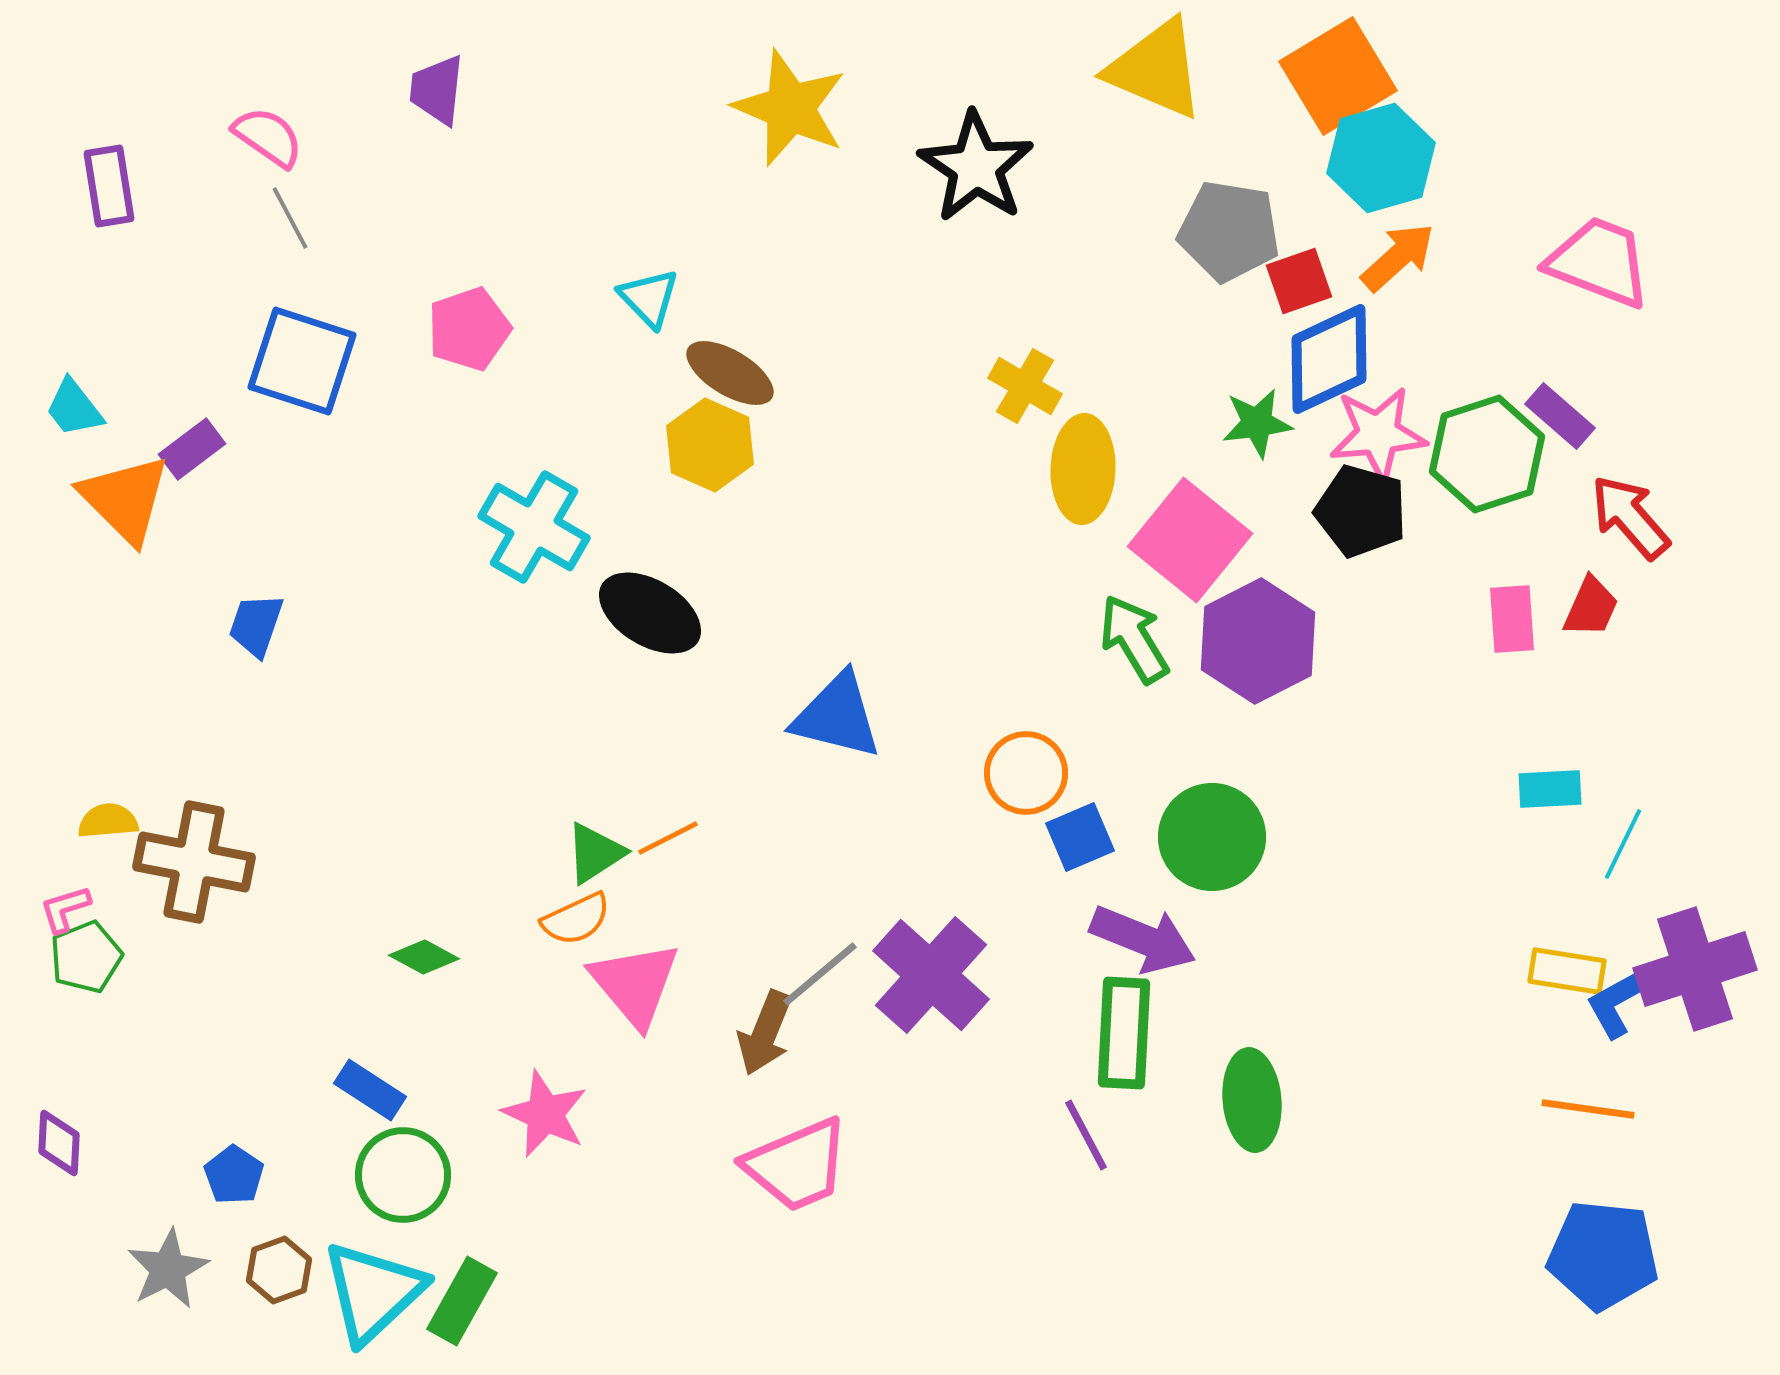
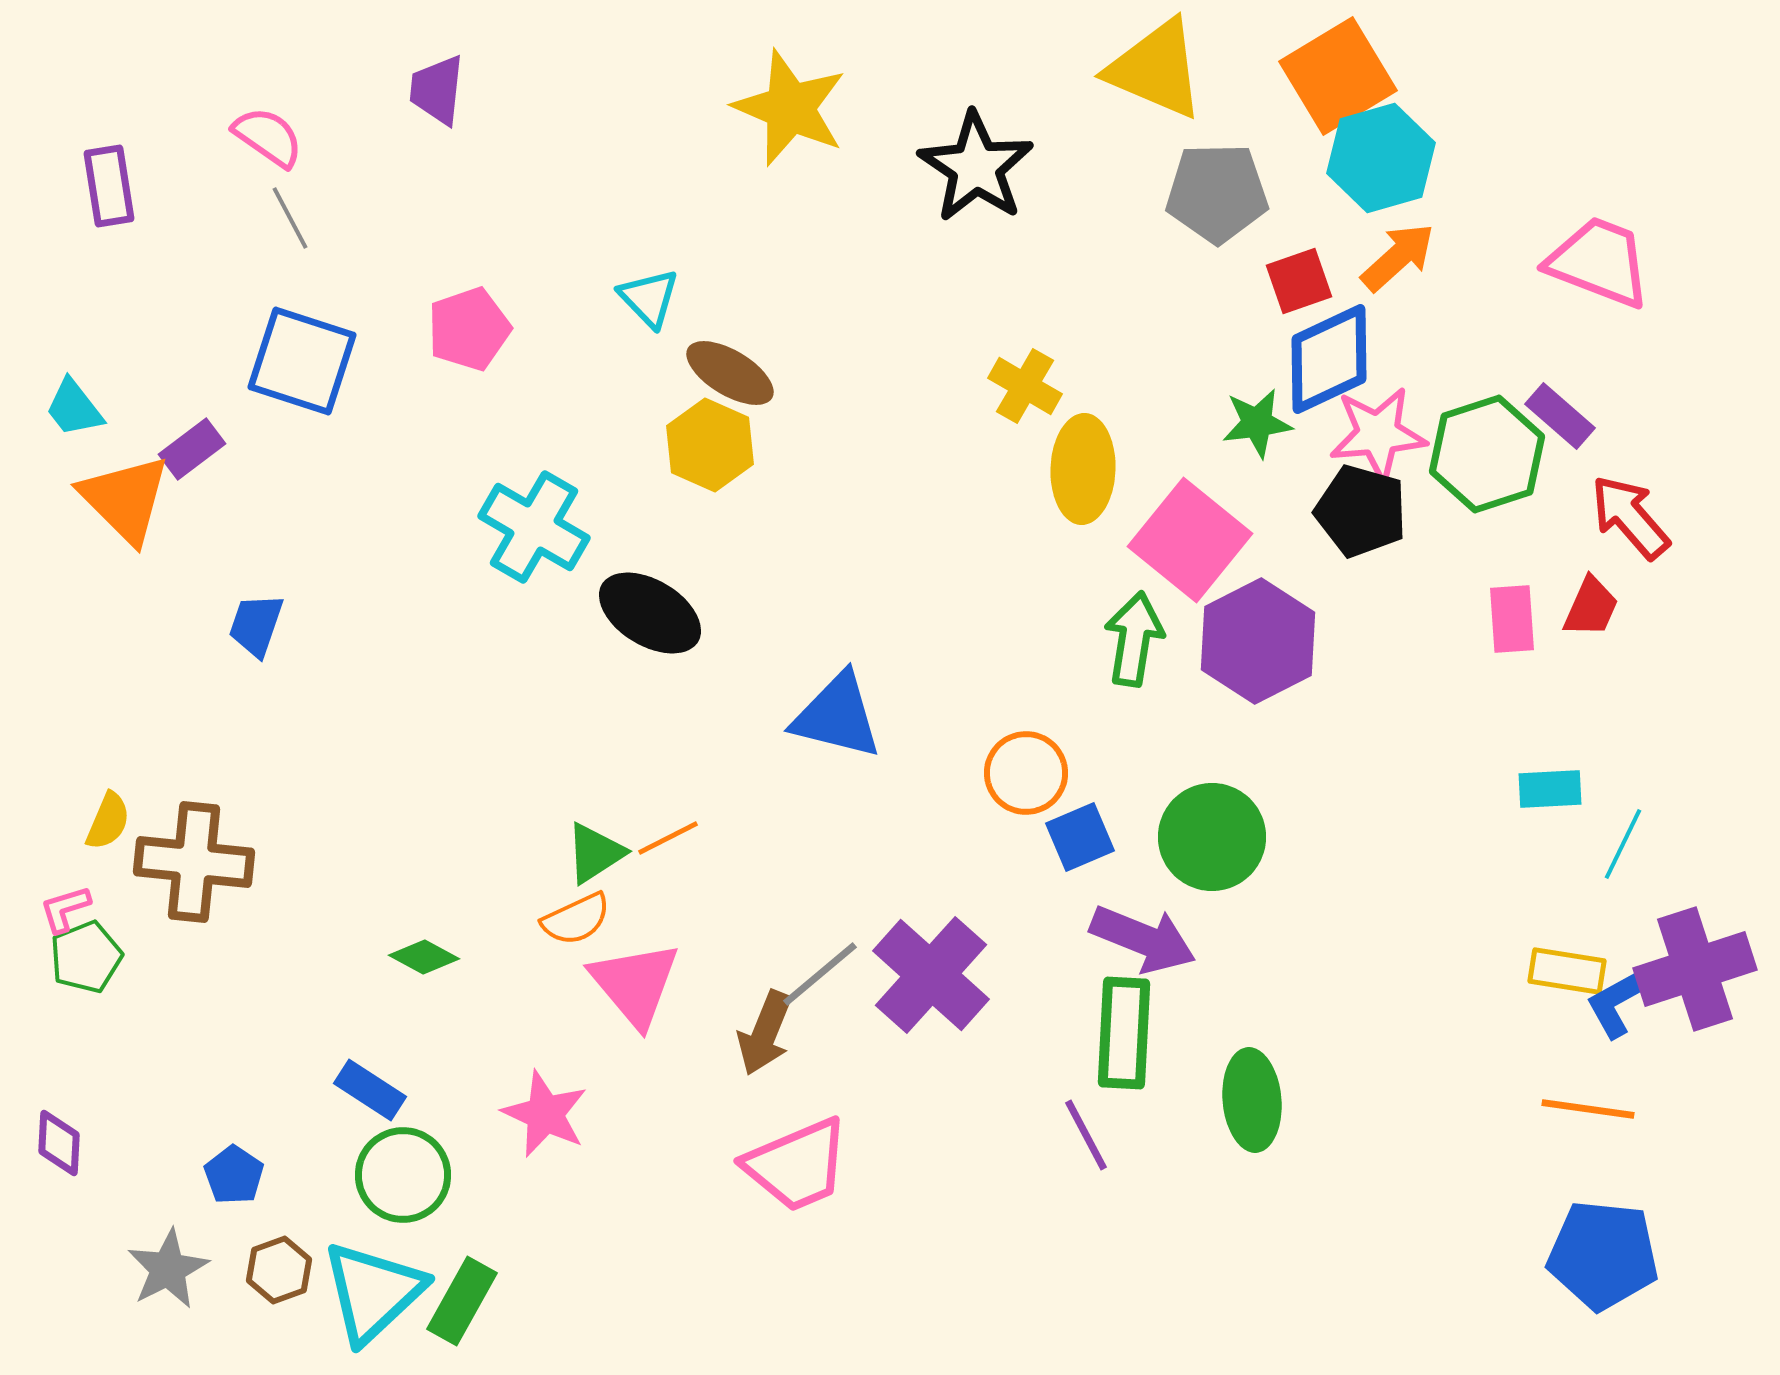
gray pentagon at (1229, 231): moved 12 px left, 38 px up; rotated 10 degrees counterclockwise
green arrow at (1134, 639): rotated 40 degrees clockwise
yellow semicircle at (108, 821): rotated 118 degrees clockwise
brown cross at (194, 862): rotated 5 degrees counterclockwise
